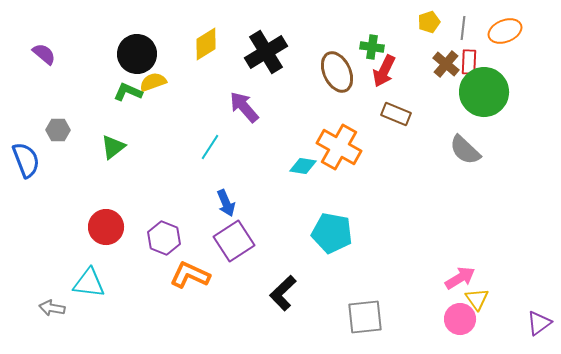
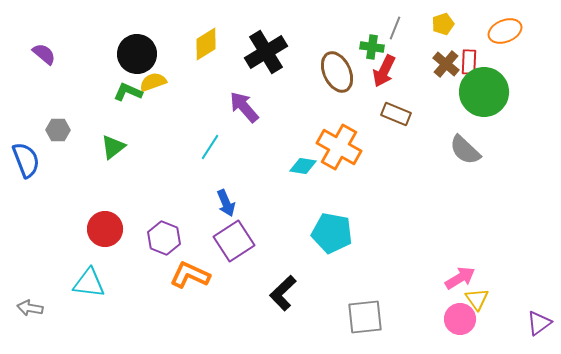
yellow pentagon: moved 14 px right, 2 px down
gray line: moved 68 px left; rotated 15 degrees clockwise
red circle: moved 1 px left, 2 px down
gray arrow: moved 22 px left
